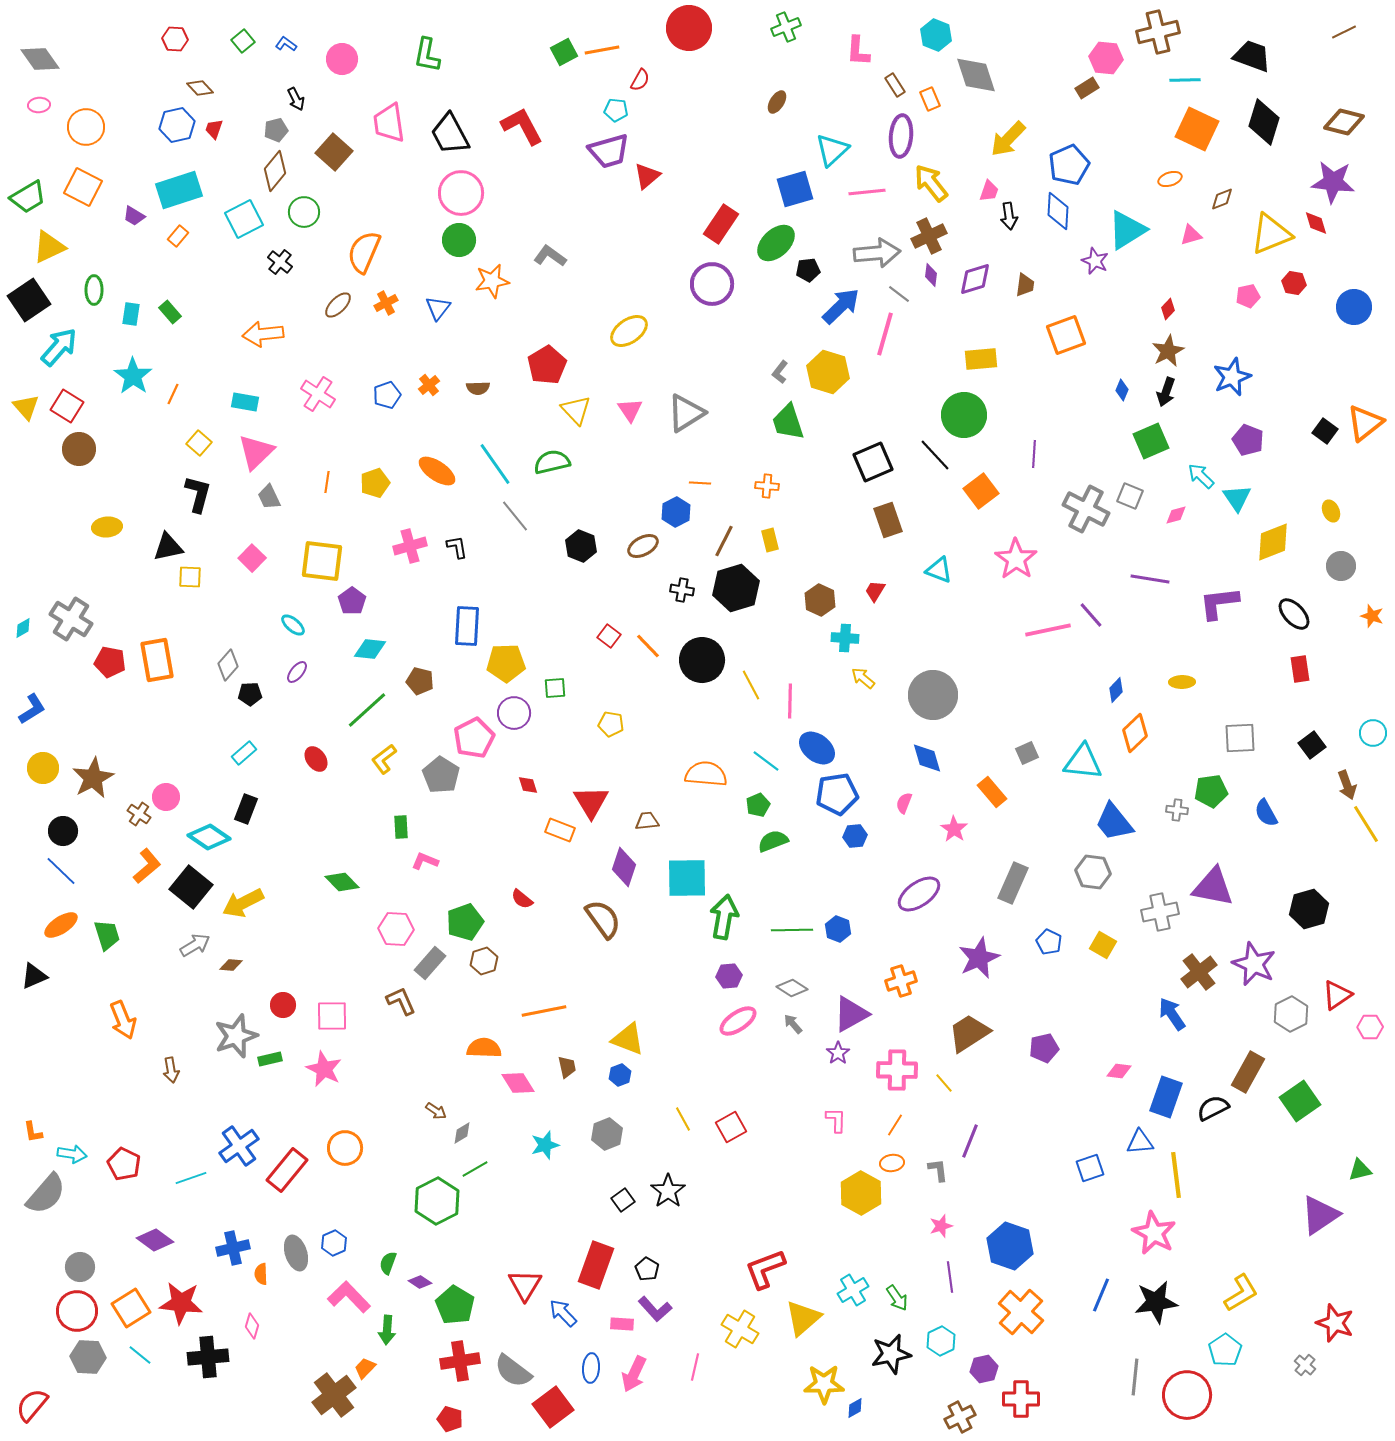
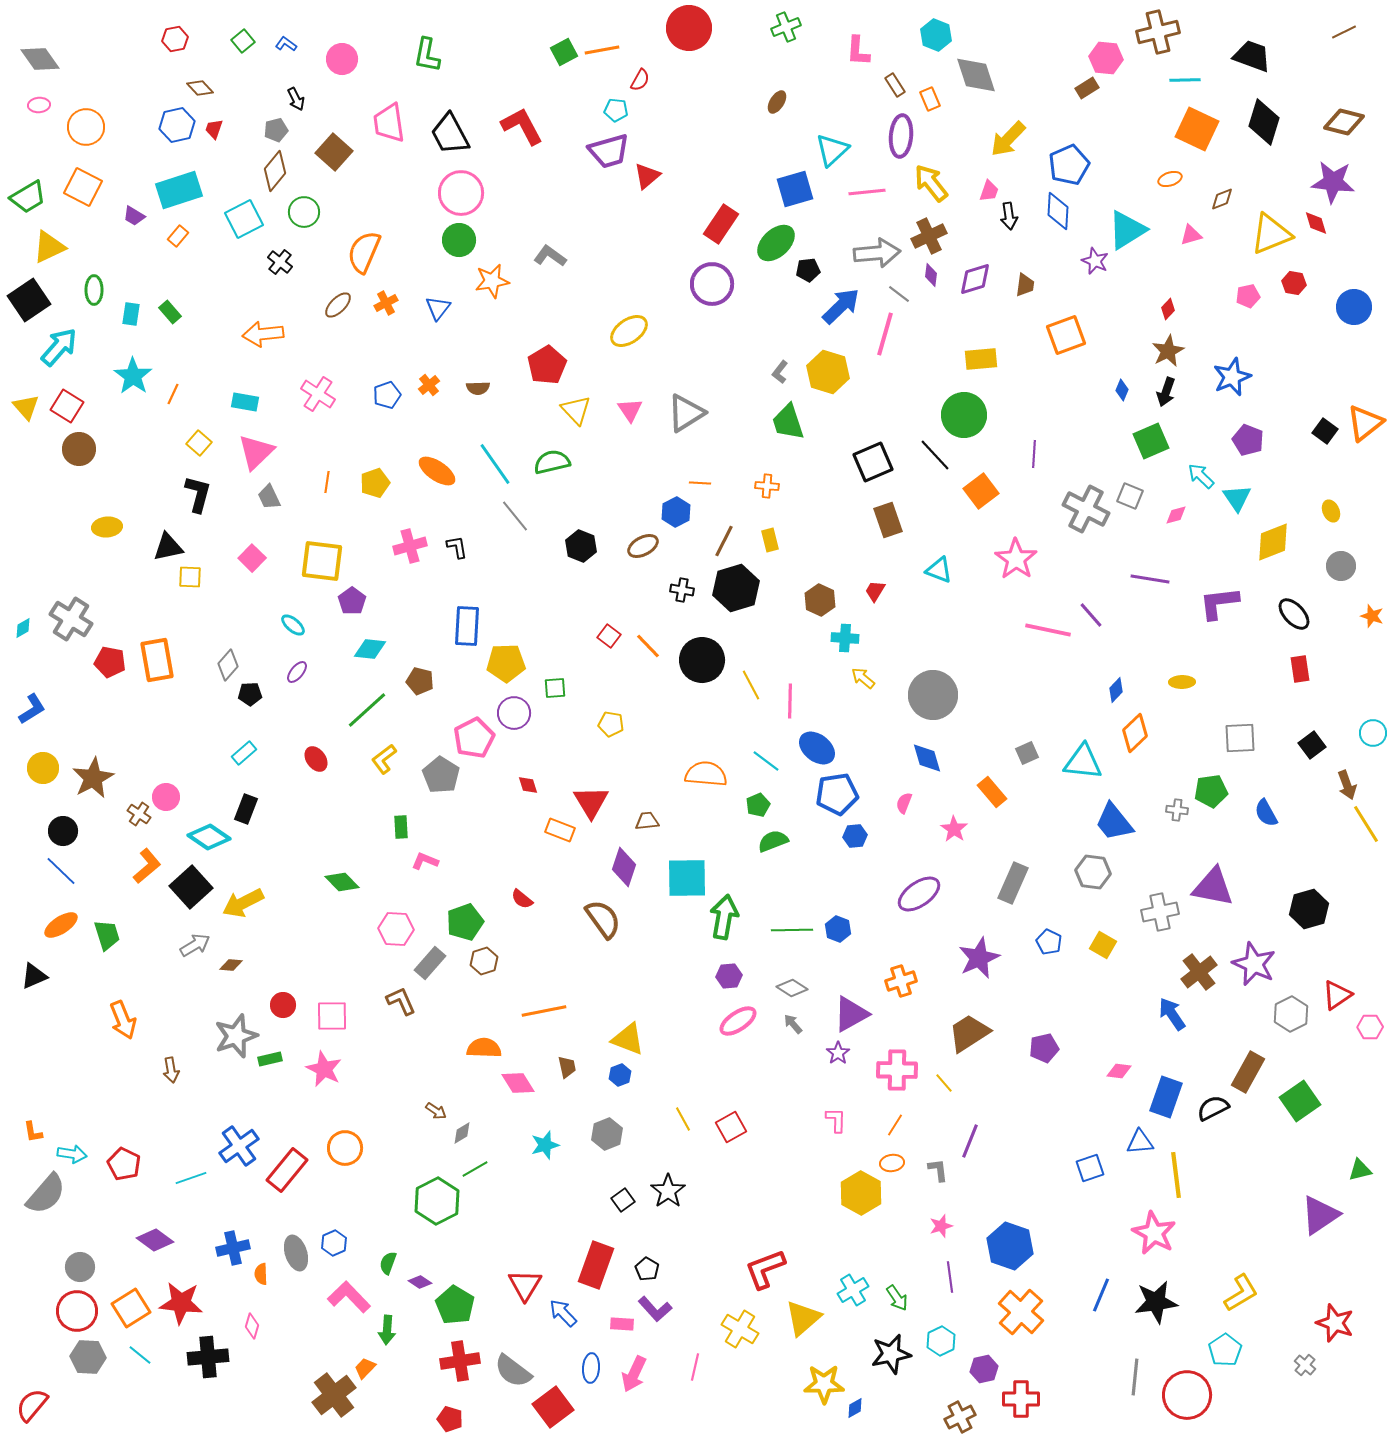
red hexagon at (175, 39): rotated 15 degrees counterclockwise
pink line at (1048, 630): rotated 24 degrees clockwise
black square at (191, 887): rotated 9 degrees clockwise
